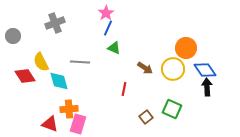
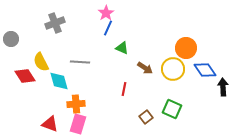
gray circle: moved 2 px left, 3 px down
green triangle: moved 8 px right
black arrow: moved 16 px right
orange cross: moved 7 px right, 5 px up
